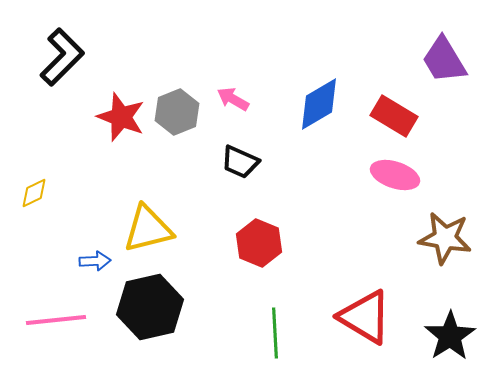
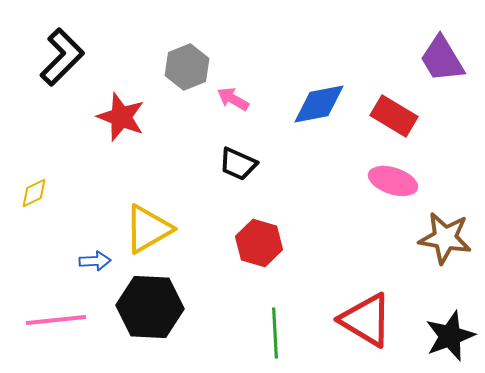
purple trapezoid: moved 2 px left, 1 px up
blue diamond: rotated 20 degrees clockwise
gray hexagon: moved 10 px right, 45 px up
black trapezoid: moved 2 px left, 2 px down
pink ellipse: moved 2 px left, 6 px down
yellow triangle: rotated 16 degrees counterclockwise
red hexagon: rotated 6 degrees counterclockwise
black hexagon: rotated 16 degrees clockwise
red triangle: moved 1 px right, 3 px down
black star: rotated 12 degrees clockwise
